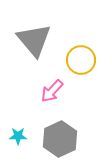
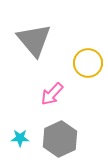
yellow circle: moved 7 px right, 3 px down
pink arrow: moved 3 px down
cyan star: moved 2 px right, 2 px down
